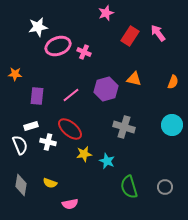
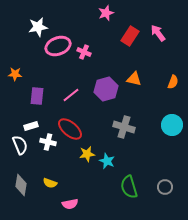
yellow star: moved 3 px right
